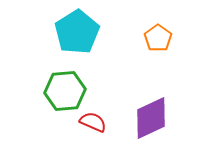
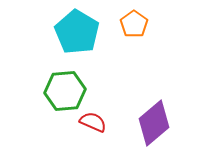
cyan pentagon: rotated 9 degrees counterclockwise
orange pentagon: moved 24 px left, 14 px up
purple diamond: moved 3 px right, 5 px down; rotated 15 degrees counterclockwise
